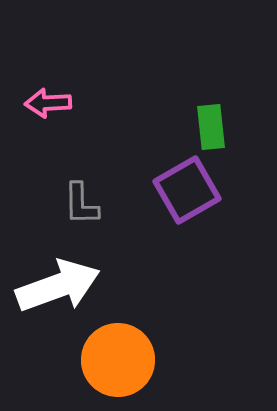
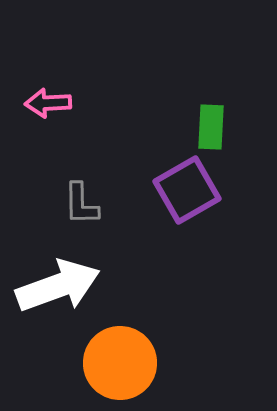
green rectangle: rotated 9 degrees clockwise
orange circle: moved 2 px right, 3 px down
